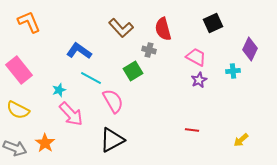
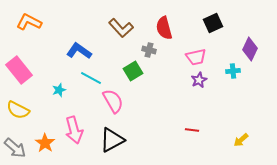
orange L-shape: rotated 40 degrees counterclockwise
red semicircle: moved 1 px right, 1 px up
pink trapezoid: rotated 140 degrees clockwise
pink arrow: moved 3 px right, 16 px down; rotated 28 degrees clockwise
gray arrow: rotated 20 degrees clockwise
